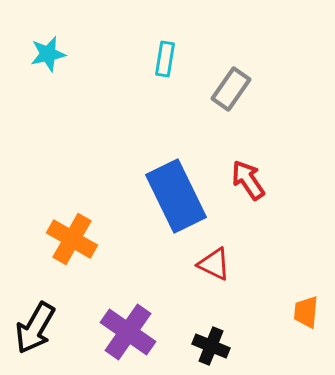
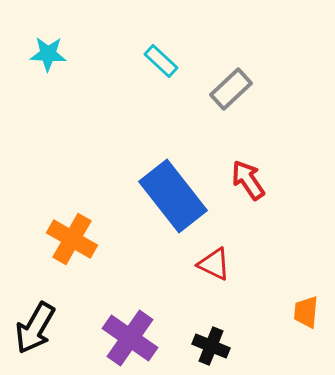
cyan star: rotated 15 degrees clockwise
cyan rectangle: moved 4 px left, 2 px down; rotated 56 degrees counterclockwise
gray rectangle: rotated 12 degrees clockwise
blue rectangle: moved 3 px left; rotated 12 degrees counterclockwise
purple cross: moved 2 px right, 6 px down
